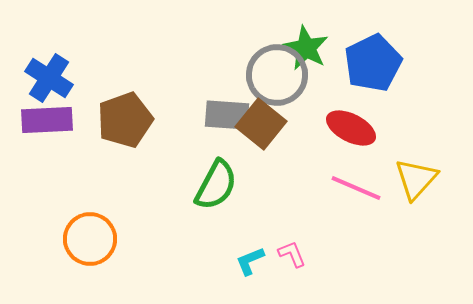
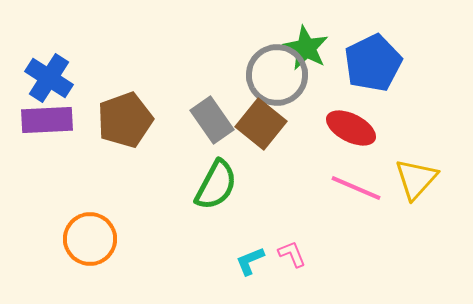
gray rectangle: moved 15 px left, 5 px down; rotated 51 degrees clockwise
